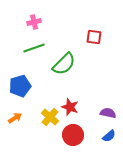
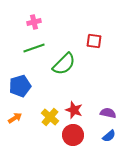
red square: moved 4 px down
red star: moved 4 px right, 3 px down
